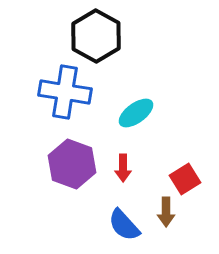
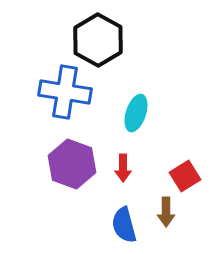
black hexagon: moved 2 px right, 4 px down
cyan ellipse: rotated 36 degrees counterclockwise
red square: moved 3 px up
blue semicircle: rotated 27 degrees clockwise
